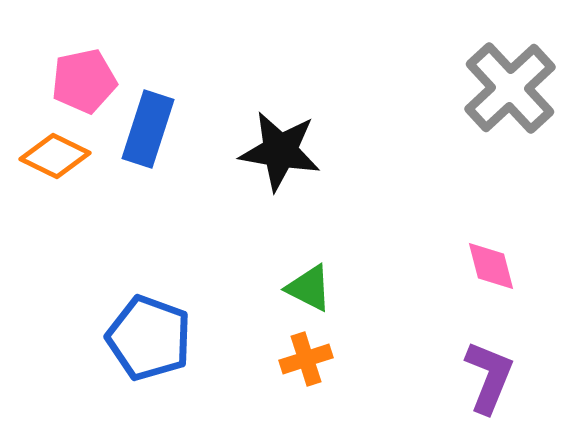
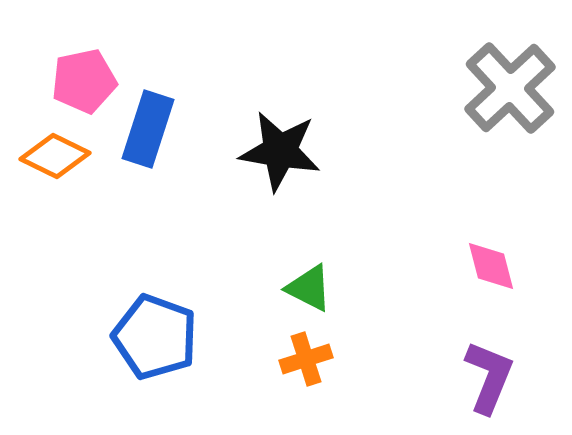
blue pentagon: moved 6 px right, 1 px up
